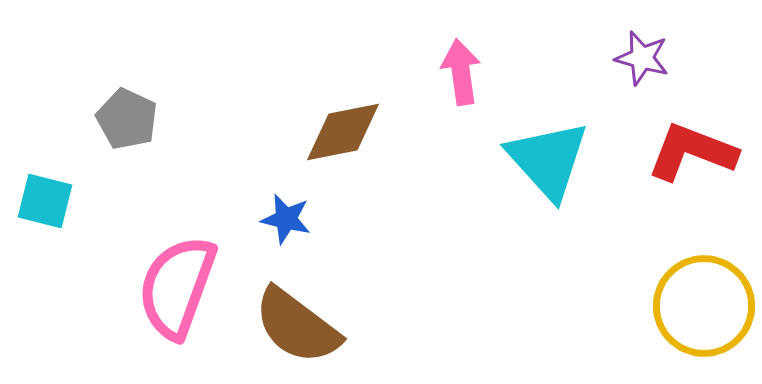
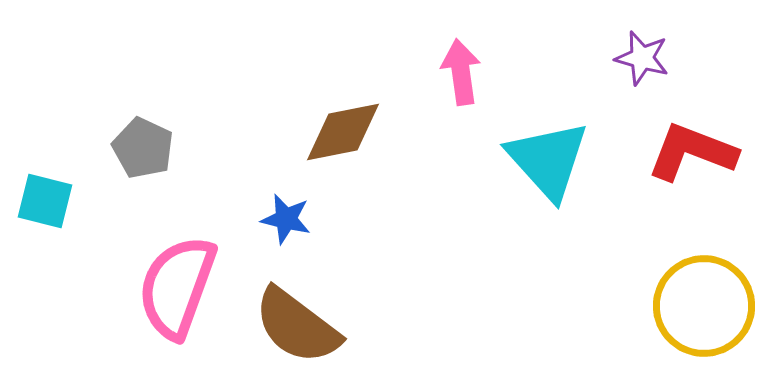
gray pentagon: moved 16 px right, 29 px down
